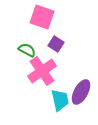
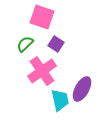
green semicircle: moved 2 px left, 6 px up; rotated 72 degrees counterclockwise
purple ellipse: moved 1 px right, 3 px up
